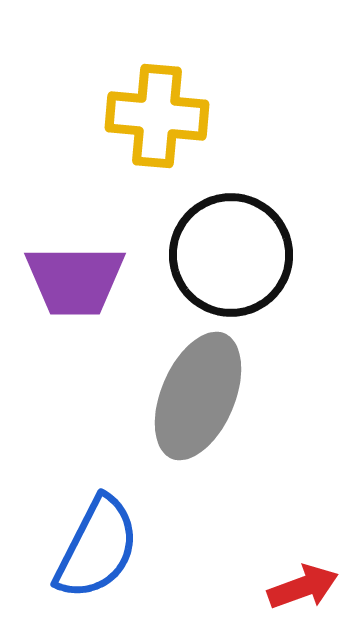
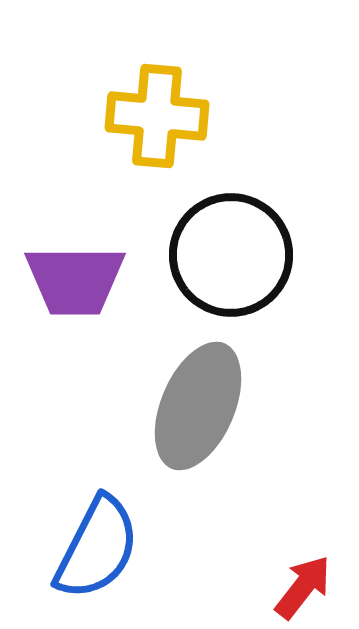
gray ellipse: moved 10 px down
red arrow: rotated 32 degrees counterclockwise
